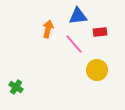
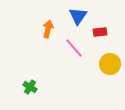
blue triangle: rotated 48 degrees counterclockwise
pink line: moved 4 px down
yellow circle: moved 13 px right, 6 px up
green cross: moved 14 px right
